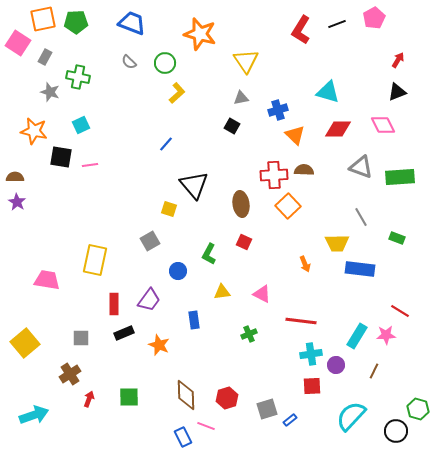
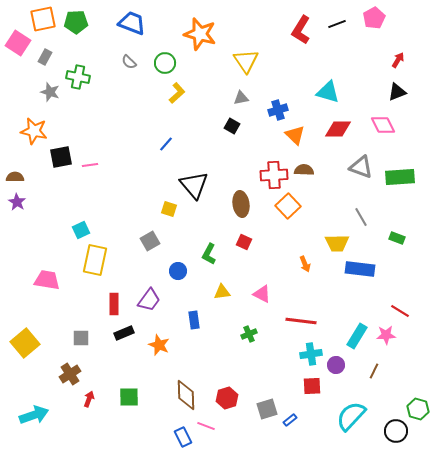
cyan square at (81, 125): moved 105 px down
black square at (61, 157): rotated 20 degrees counterclockwise
